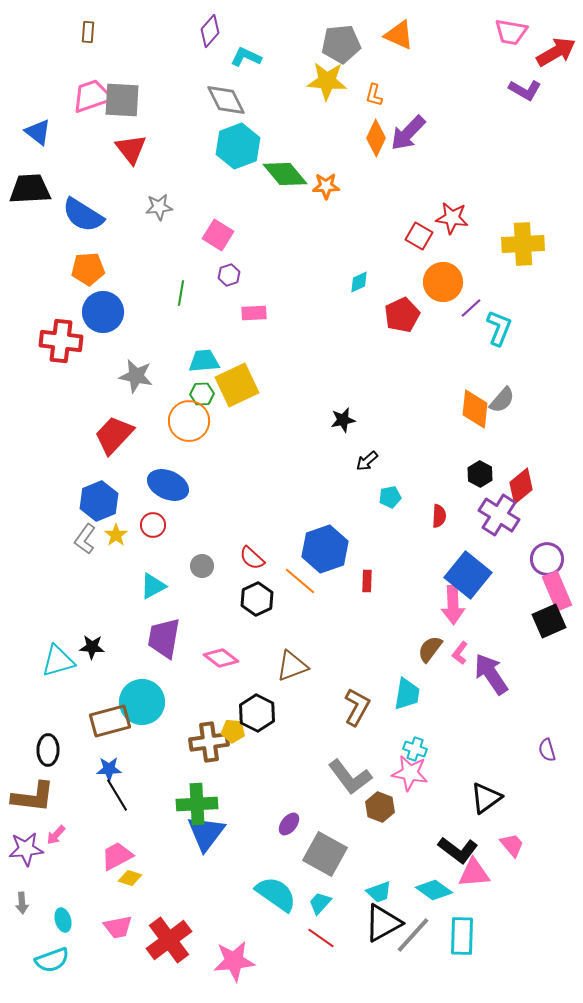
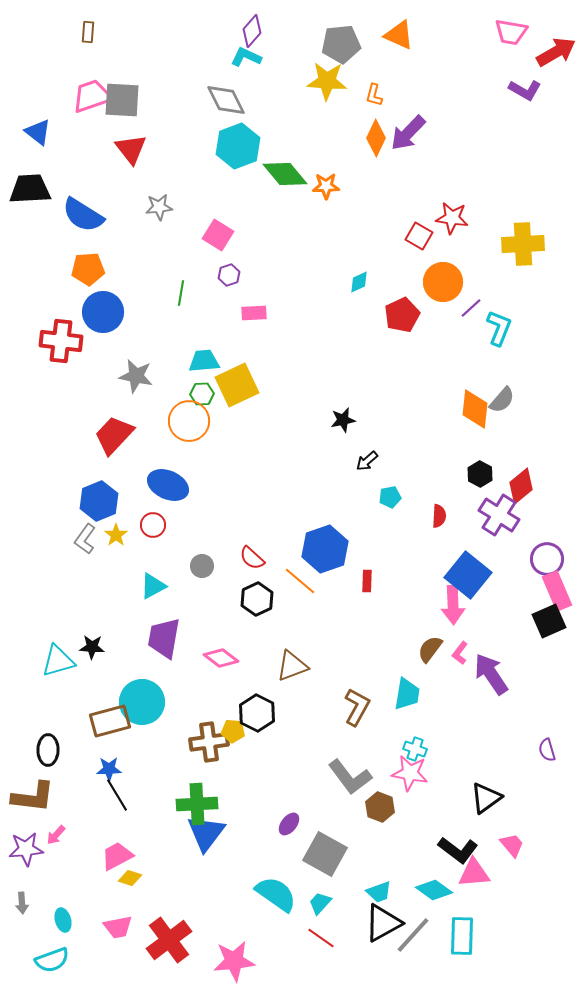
purple diamond at (210, 31): moved 42 px right
